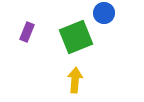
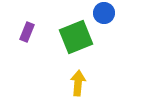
yellow arrow: moved 3 px right, 3 px down
